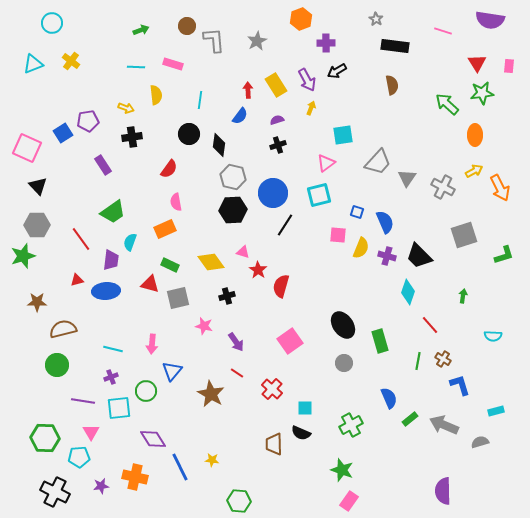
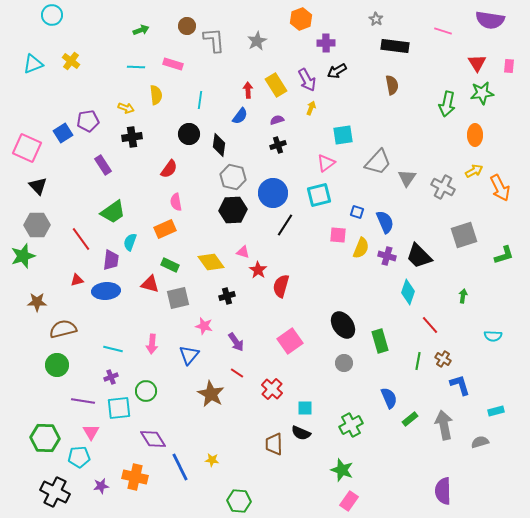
cyan circle at (52, 23): moved 8 px up
green arrow at (447, 104): rotated 120 degrees counterclockwise
blue triangle at (172, 371): moved 17 px right, 16 px up
gray arrow at (444, 425): rotated 56 degrees clockwise
